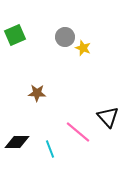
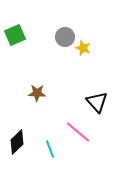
black triangle: moved 11 px left, 15 px up
black diamond: rotated 45 degrees counterclockwise
